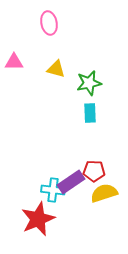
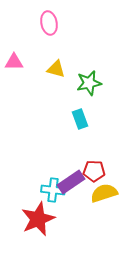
cyan rectangle: moved 10 px left, 6 px down; rotated 18 degrees counterclockwise
